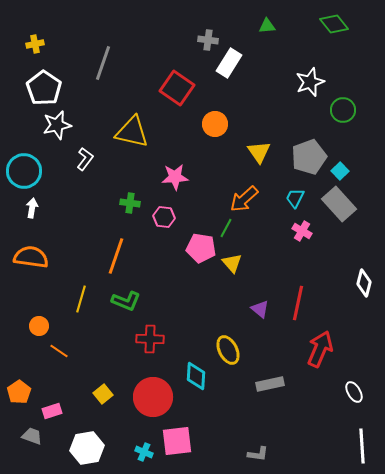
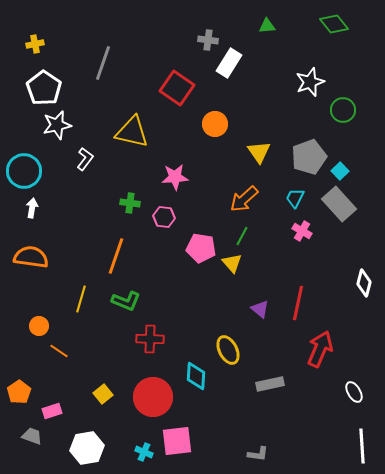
green line at (226, 228): moved 16 px right, 8 px down
